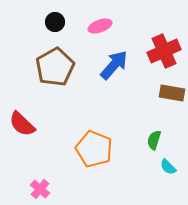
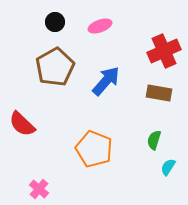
blue arrow: moved 8 px left, 16 px down
brown rectangle: moved 13 px left
cyan semicircle: rotated 78 degrees clockwise
pink cross: moved 1 px left
